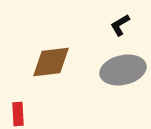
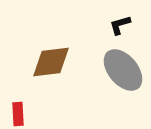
black L-shape: rotated 15 degrees clockwise
gray ellipse: rotated 63 degrees clockwise
